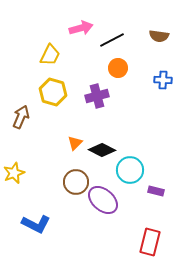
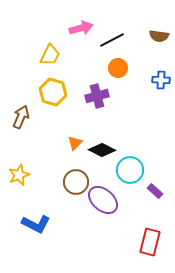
blue cross: moved 2 px left
yellow star: moved 5 px right, 2 px down
purple rectangle: moved 1 px left; rotated 28 degrees clockwise
